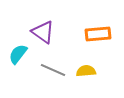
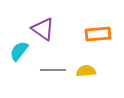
purple triangle: moved 3 px up
cyan semicircle: moved 1 px right, 3 px up
gray line: rotated 25 degrees counterclockwise
